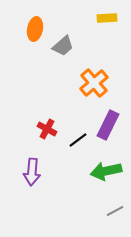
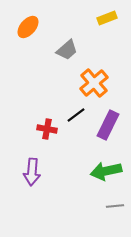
yellow rectangle: rotated 18 degrees counterclockwise
orange ellipse: moved 7 px left, 2 px up; rotated 30 degrees clockwise
gray trapezoid: moved 4 px right, 4 px down
red cross: rotated 18 degrees counterclockwise
black line: moved 2 px left, 25 px up
gray line: moved 5 px up; rotated 24 degrees clockwise
